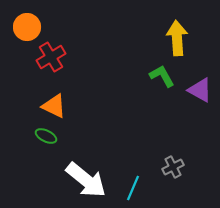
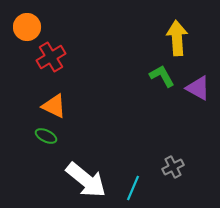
purple triangle: moved 2 px left, 2 px up
